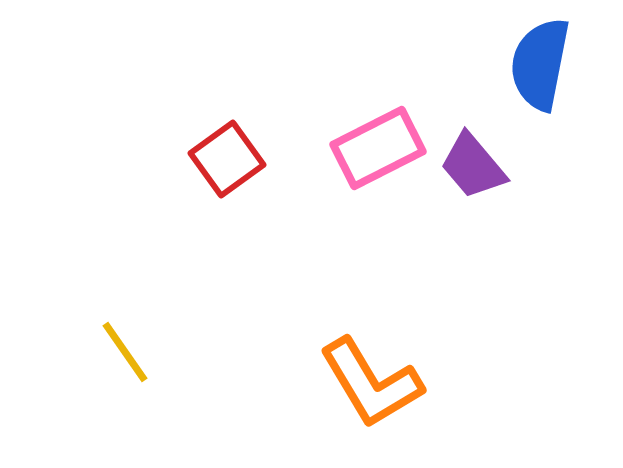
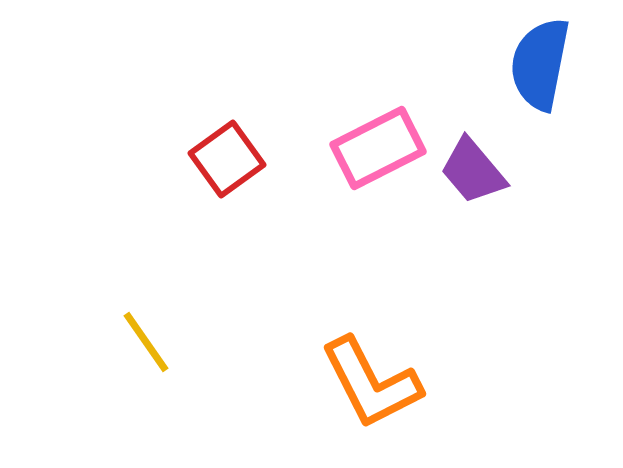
purple trapezoid: moved 5 px down
yellow line: moved 21 px right, 10 px up
orange L-shape: rotated 4 degrees clockwise
